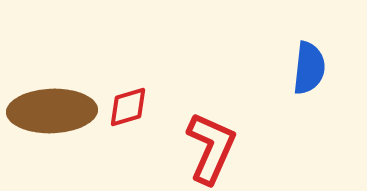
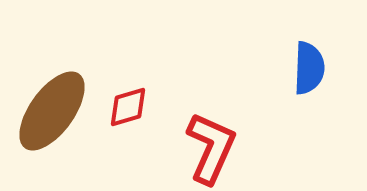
blue semicircle: rotated 4 degrees counterclockwise
brown ellipse: rotated 52 degrees counterclockwise
